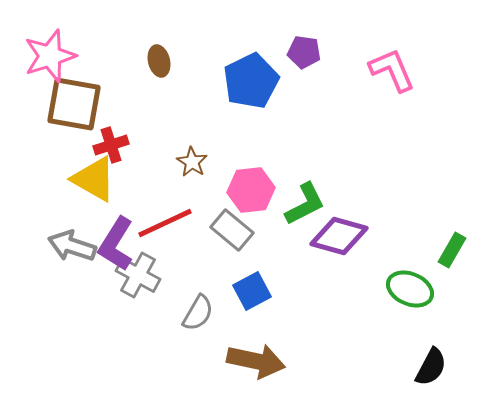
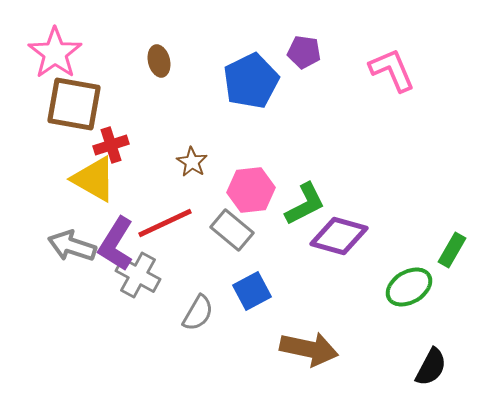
pink star: moved 5 px right, 3 px up; rotated 18 degrees counterclockwise
green ellipse: moved 1 px left, 2 px up; rotated 54 degrees counterclockwise
brown arrow: moved 53 px right, 12 px up
